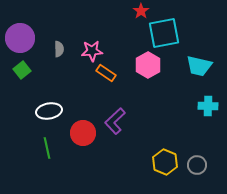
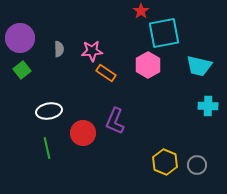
purple L-shape: rotated 24 degrees counterclockwise
